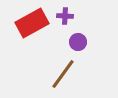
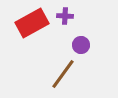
purple circle: moved 3 px right, 3 px down
